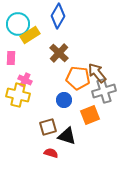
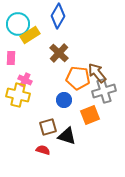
red semicircle: moved 8 px left, 3 px up
